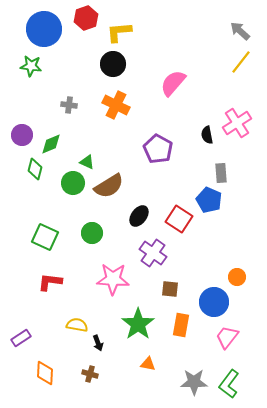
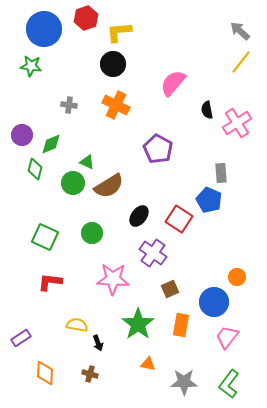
black semicircle at (207, 135): moved 25 px up
brown square at (170, 289): rotated 30 degrees counterclockwise
gray star at (194, 382): moved 10 px left
